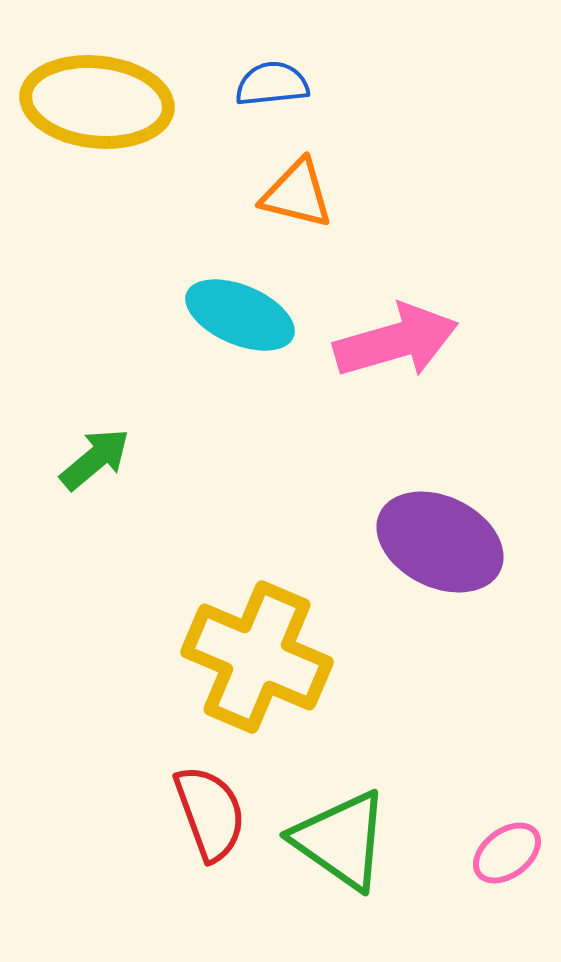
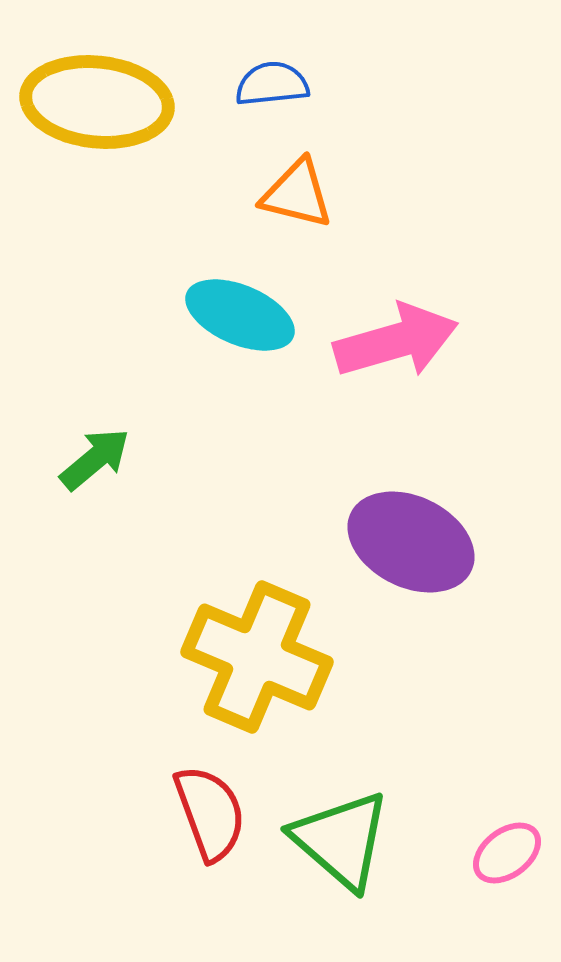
purple ellipse: moved 29 px left
green triangle: rotated 6 degrees clockwise
